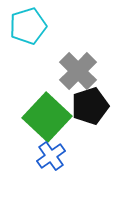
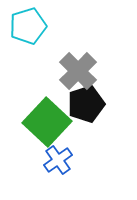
black pentagon: moved 4 px left, 2 px up
green square: moved 5 px down
blue cross: moved 7 px right, 4 px down
